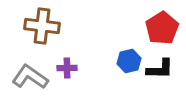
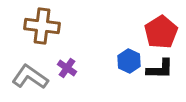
red pentagon: moved 1 px left, 4 px down
blue hexagon: rotated 20 degrees counterclockwise
purple cross: rotated 36 degrees clockwise
